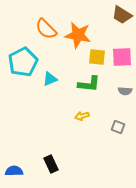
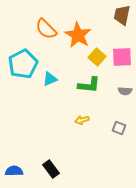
brown trapezoid: rotated 70 degrees clockwise
orange star: rotated 20 degrees clockwise
yellow square: rotated 36 degrees clockwise
cyan pentagon: moved 2 px down
green L-shape: moved 1 px down
yellow arrow: moved 4 px down
gray square: moved 1 px right, 1 px down
black rectangle: moved 5 px down; rotated 12 degrees counterclockwise
